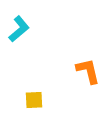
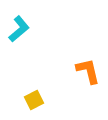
yellow square: rotated 24 degrees counterclockwise
